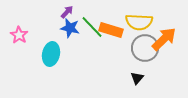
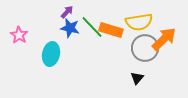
yellow semicircle: rotated 12 degrees counterclockwise
